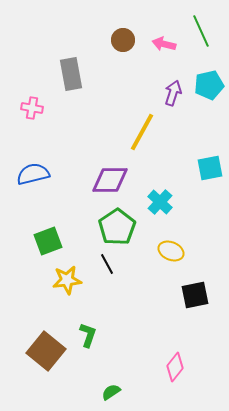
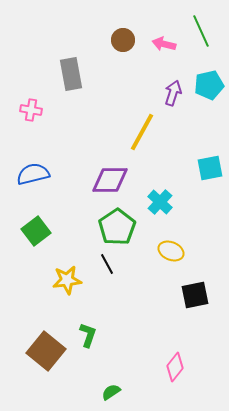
pink cross: moved 1 px left, 2 px down
green square: moved 12 px left, 10 px up; rotated 16 degrees counterclockwise
